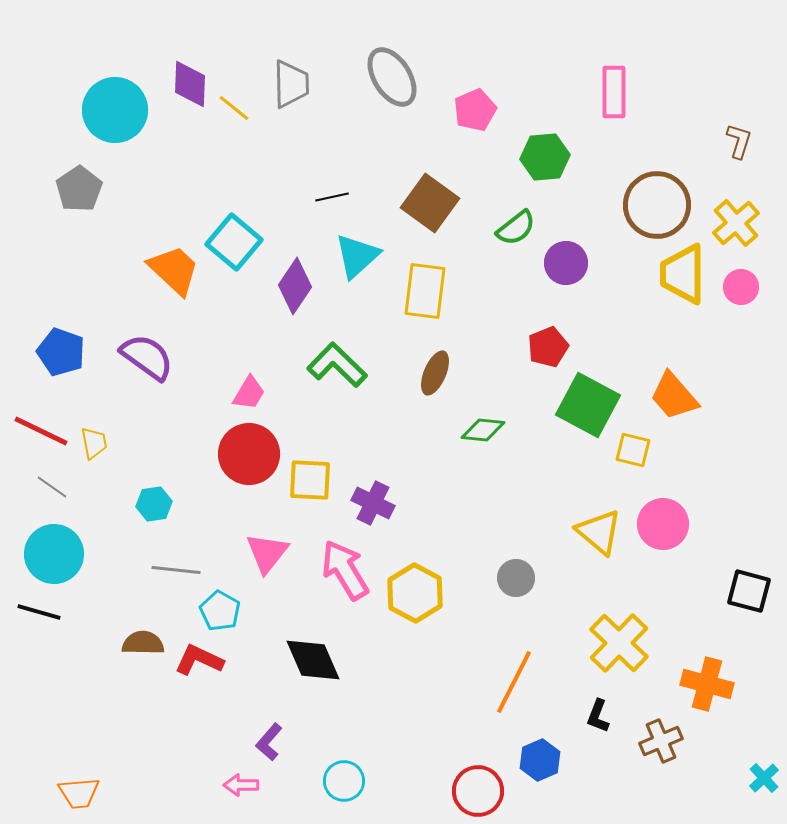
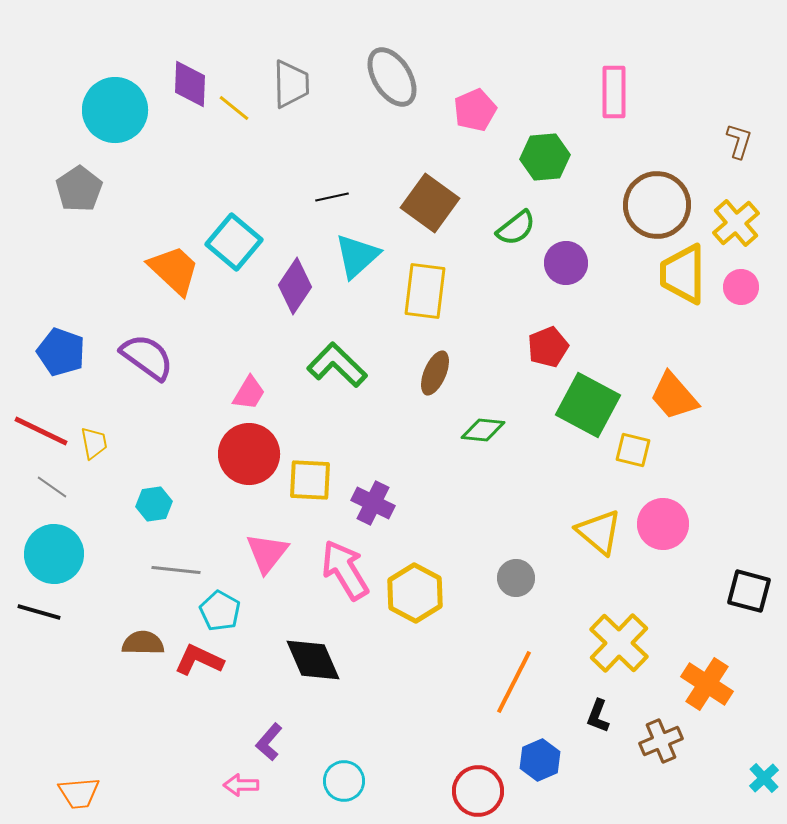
orange cross at (707, 684): rotated 18 degrees clockwise
